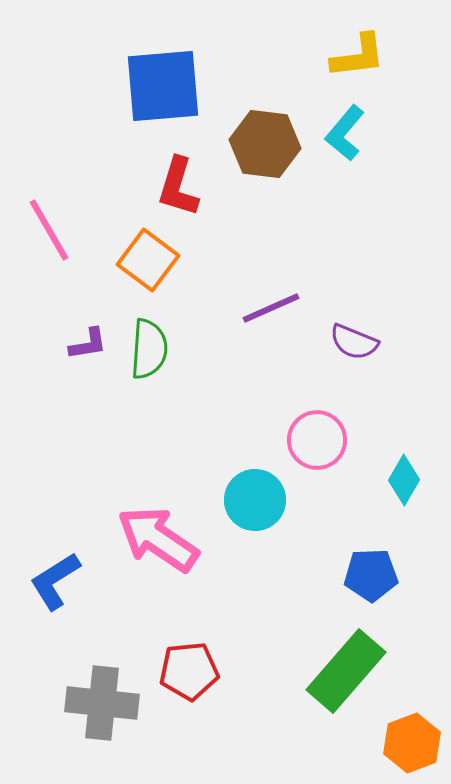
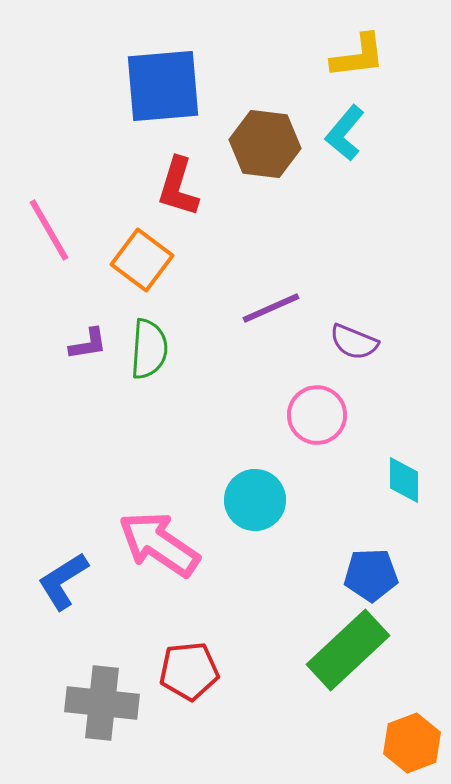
orange square: moved 6 px left
pink circle: moved 25 px up
cyan diamond: rotated 30 degrees counterclockwise
pink arrow: moved 1 px right, 5 px down
blue L-shape: moved 8 px right
green rectangle: moved 2 px right, 21 px up; rotated 6 degrees clockwise
